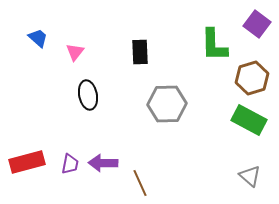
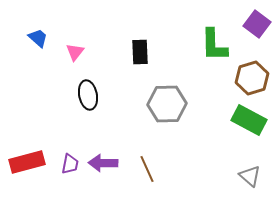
brown line: moved 7 px right, 14 px up
